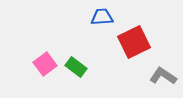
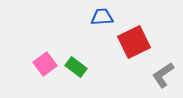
gray L-shape: moved 1 px up; rotated 68 degrees counterclockwise
